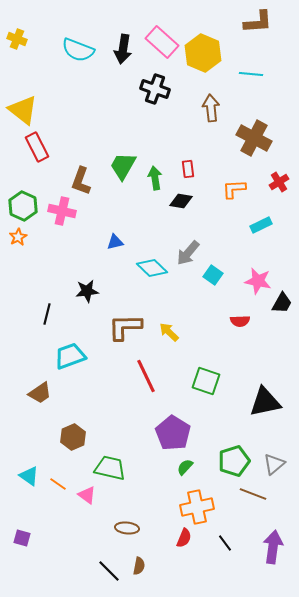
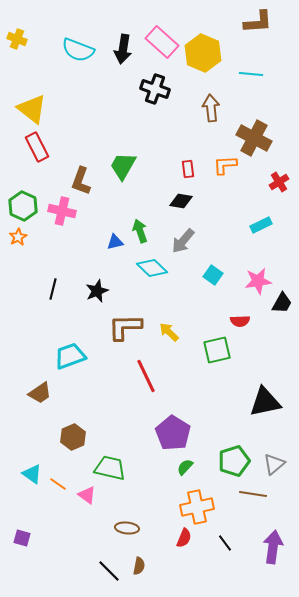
yellow triangle at (23, 110): moved 9 px right, 1 px up
green arrow at (155, 178): moved 15 px left, 53 px down; rotated 10 degrees counterclockwise
orange L-shape at (234, 189): moved 9 px left, 24 px up
gray arrow at (188, 253): moved 5 px left, 12 px up
pink star at (258, 281): rotated 20 degrees counterclockwise
black star at (87, 291): moved 10 px right; rotated 15 degrees counterclockwise
black line at (47, 314): moved 6 px right, 25 px up
green square at (206, 381): moved 11 px right, 31 px up; rotated 32 degrees counterclockwise
cyan triangle at (29, 476): moved 3 px right, 2 px up
brown line at (253, 494): rotated 12 degrees counterclockwise
